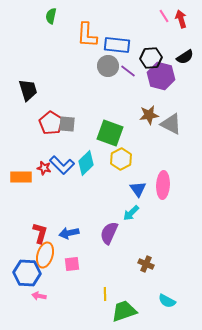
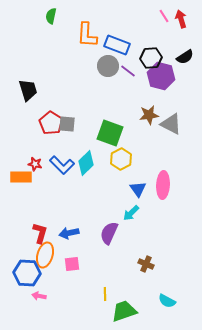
blue rectangle: rotated 15 degrees clockwise
red star: moved 9 px left, 4 px up
